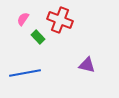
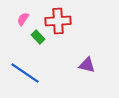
red cross: moved 2 px left, 1 px down; rotated 25 degrees counterclockwise
blue line: rotated 44 degrees clockwise
